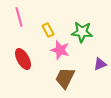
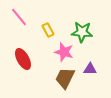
pink line: rotated 24 degrees counterclockwise
pink star: moved 4 px right, 2 px down
purple triangle: moved 10 px left, 5 px down; rotated 24 degrees clockwise
